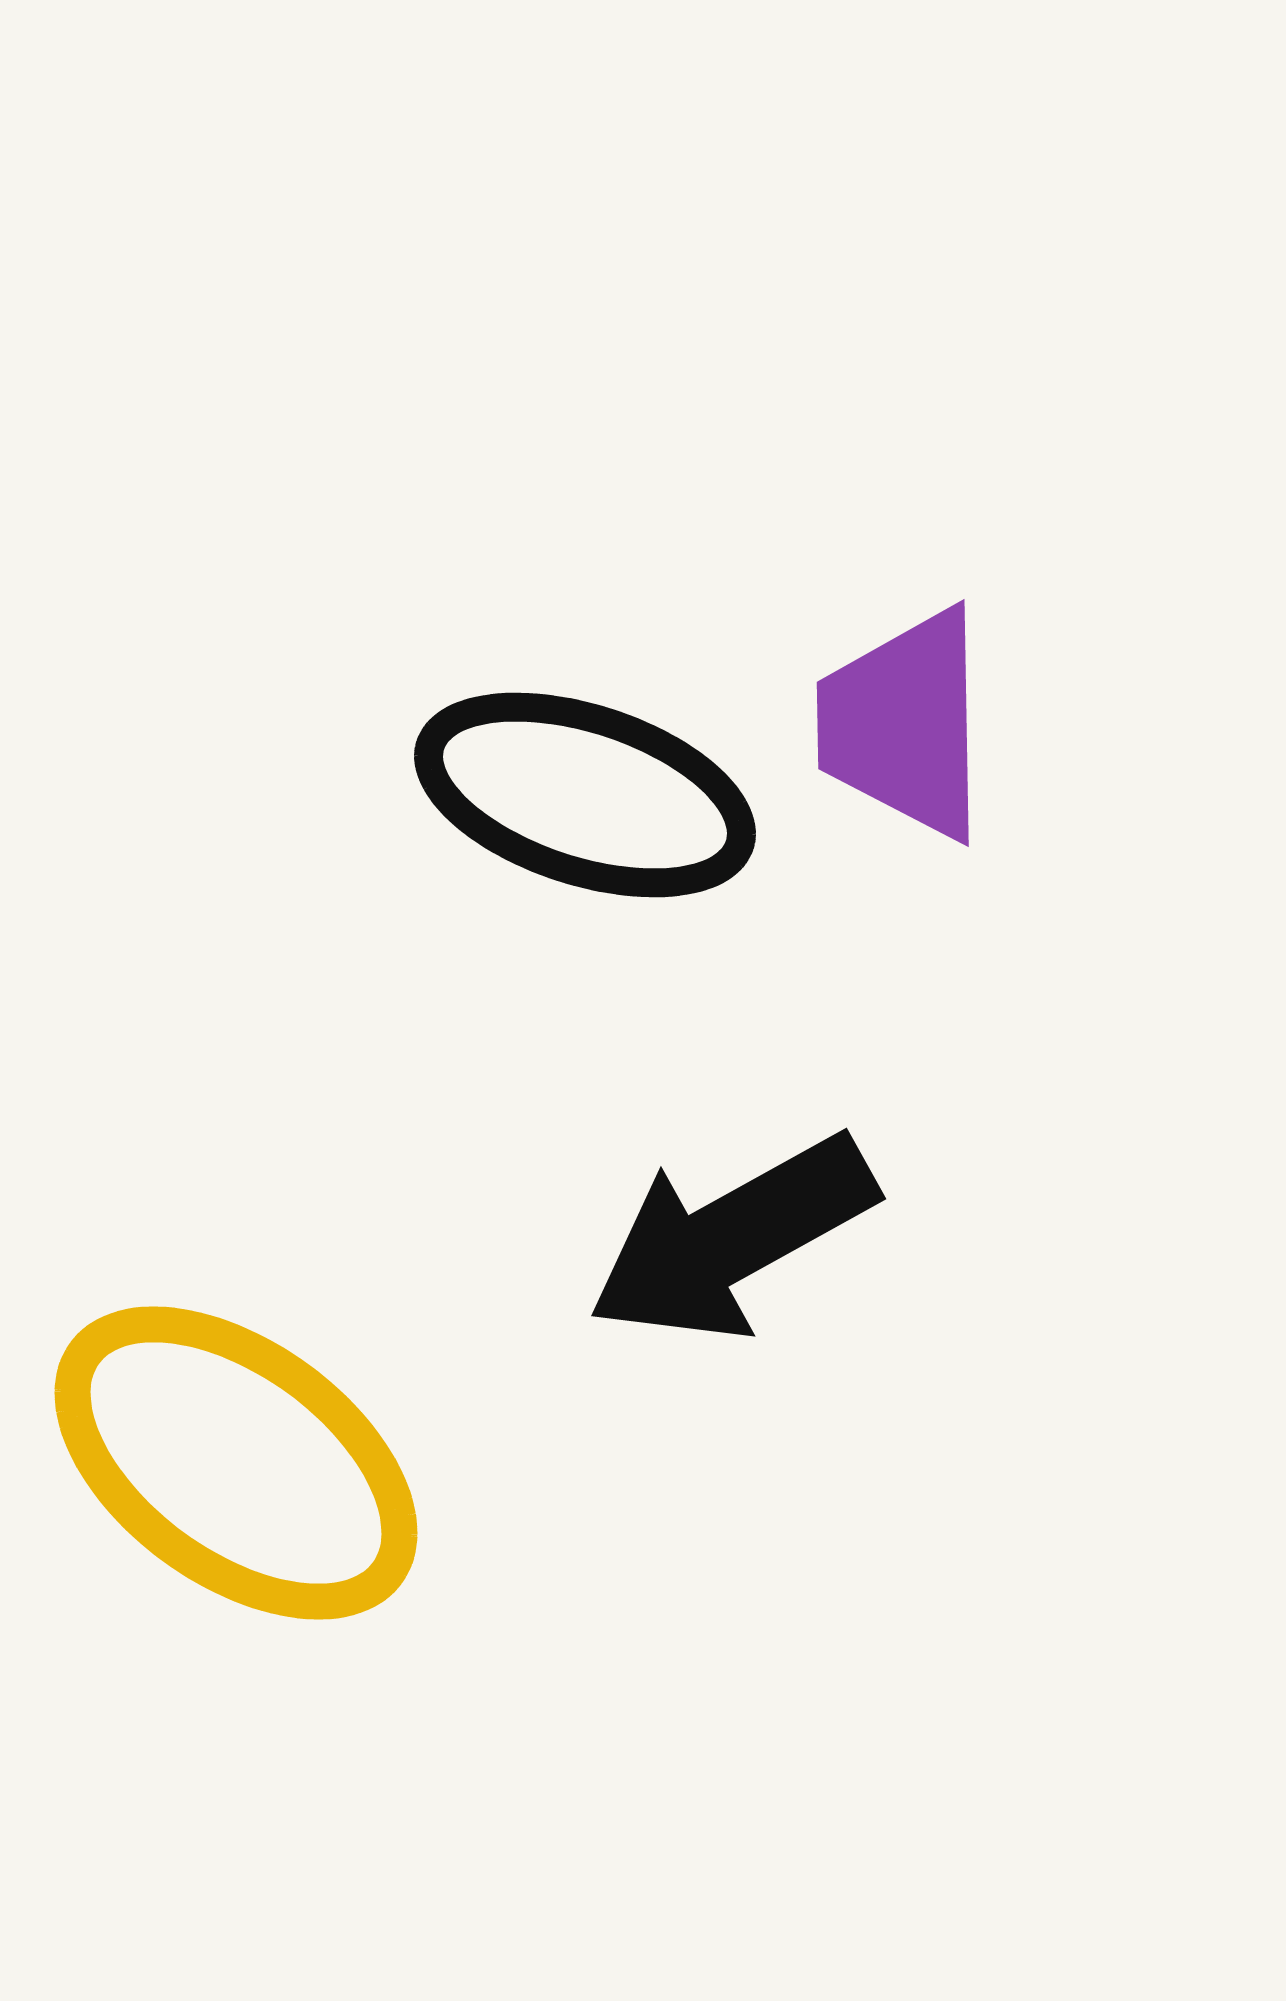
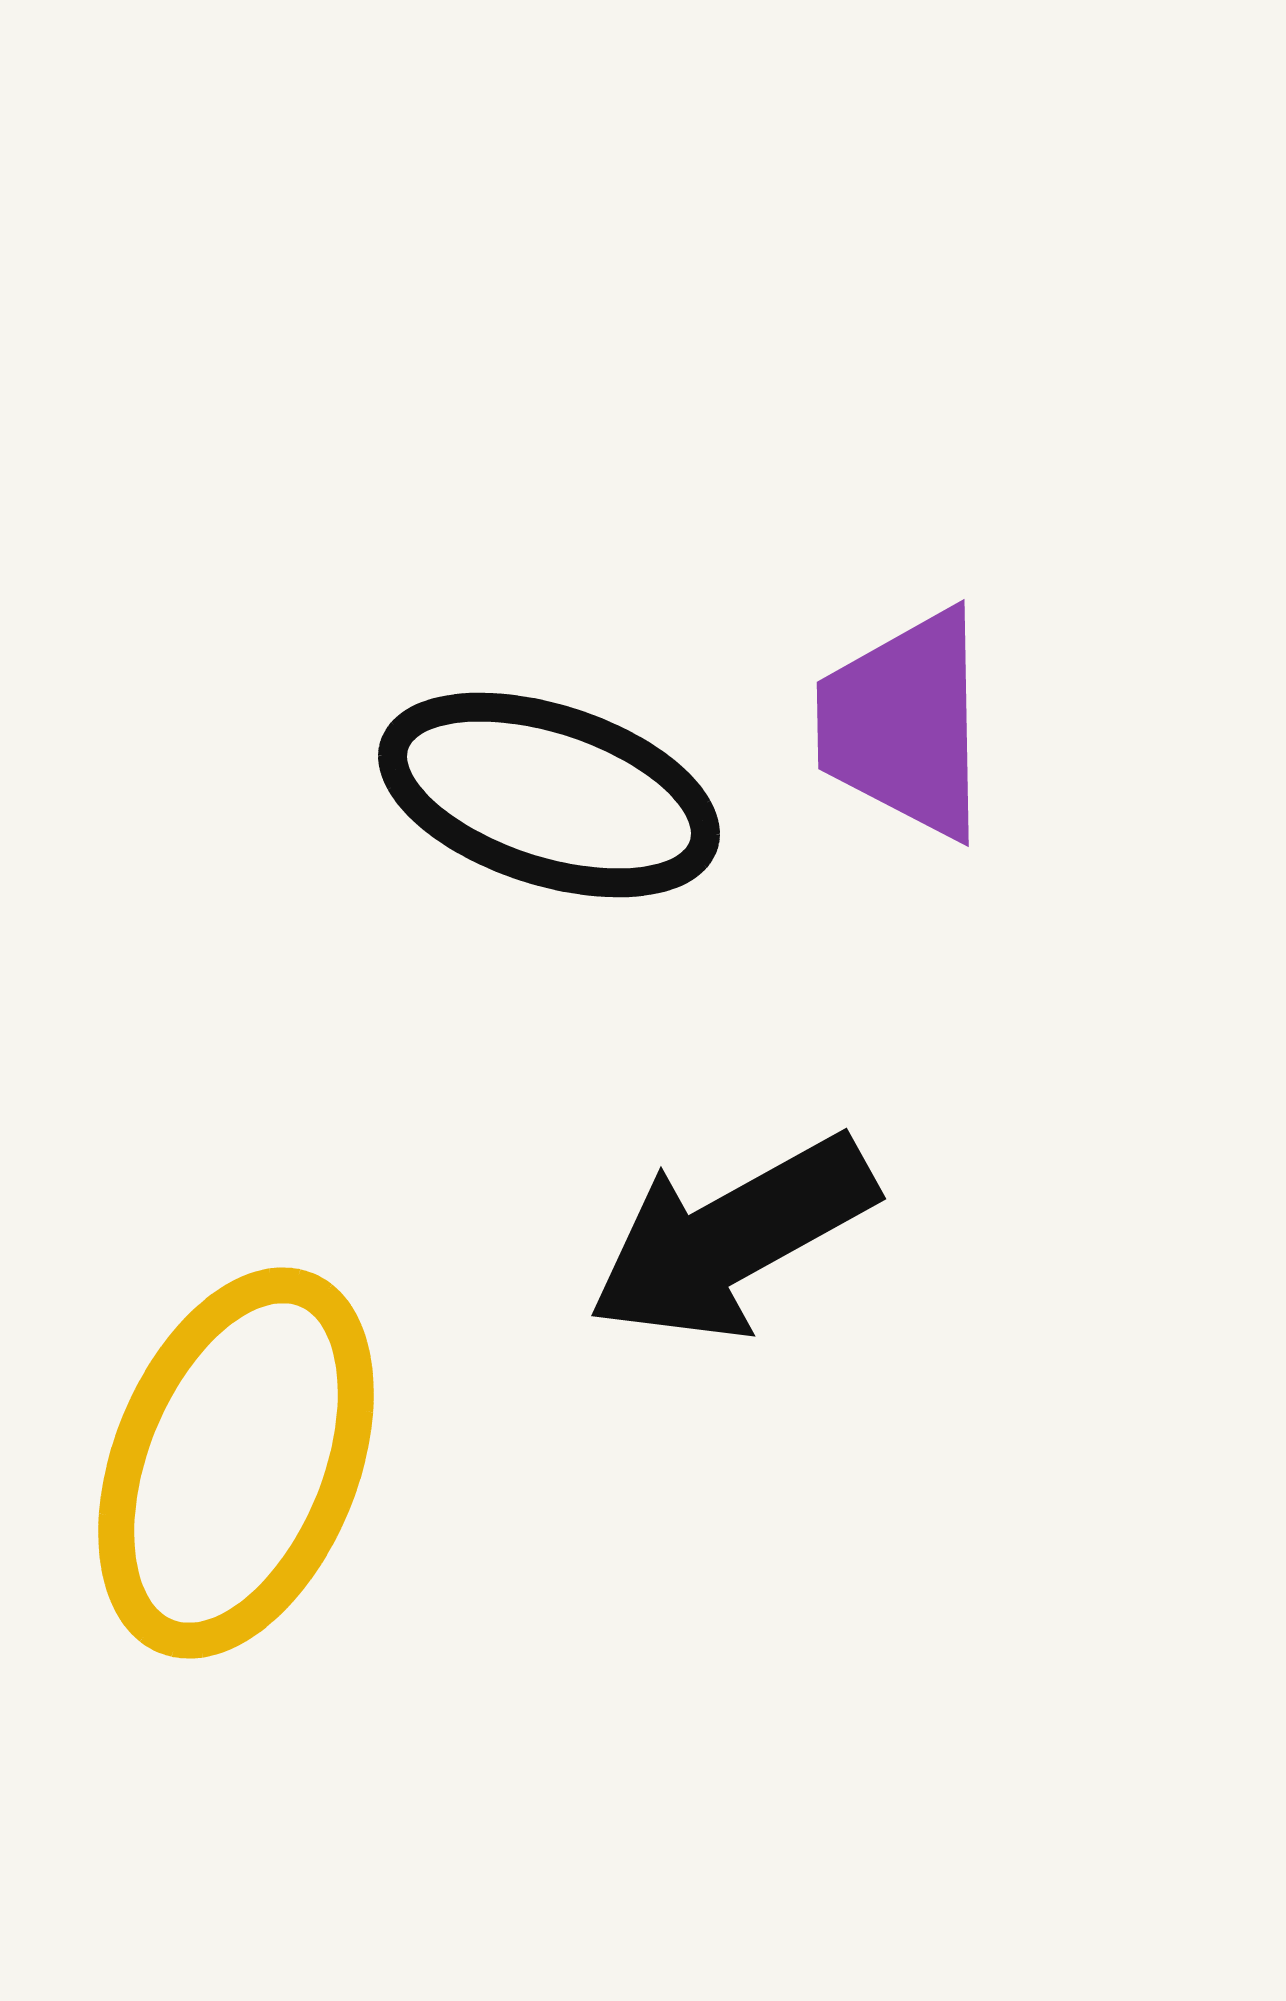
black ellipse: moved 36 px left
yellow ellipse: rotated 76 degrees clockwise
